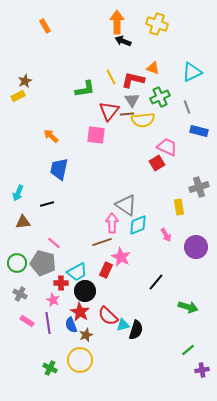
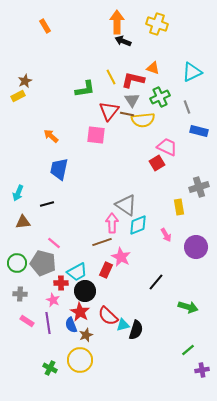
brown line at (127, 114): rotated 16 degrees clockwise
gray cross at (20, 294): rotated 24 degrees counterclockwise
